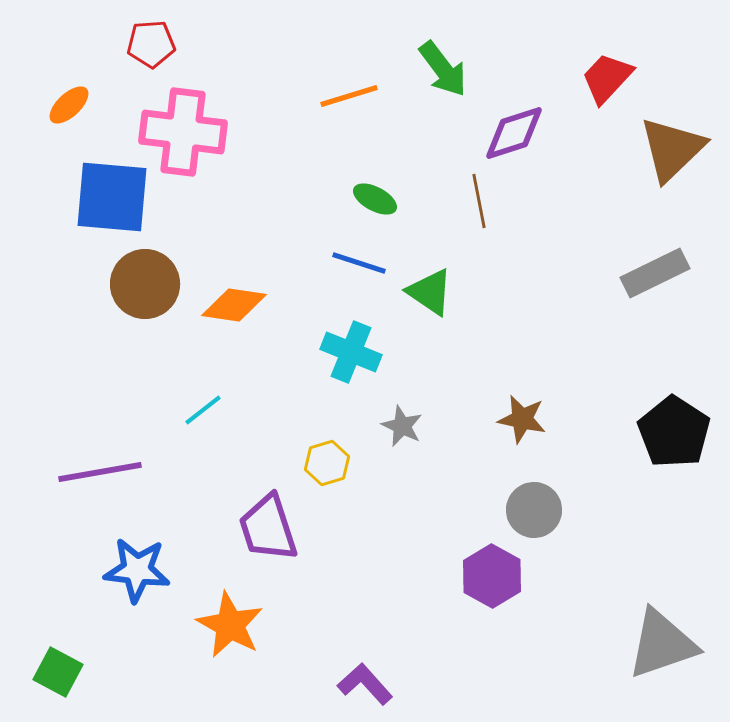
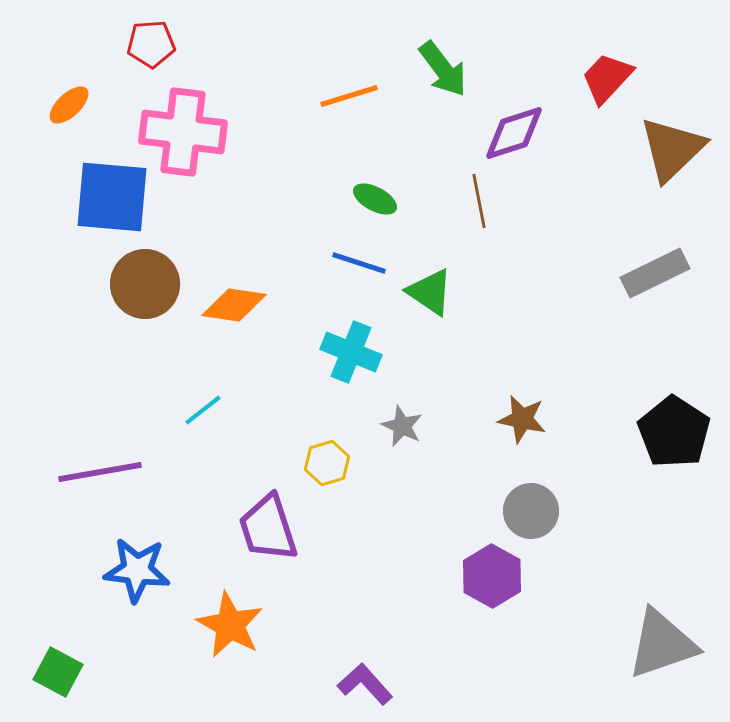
gray circle: moved 3 px left, 1 px down
